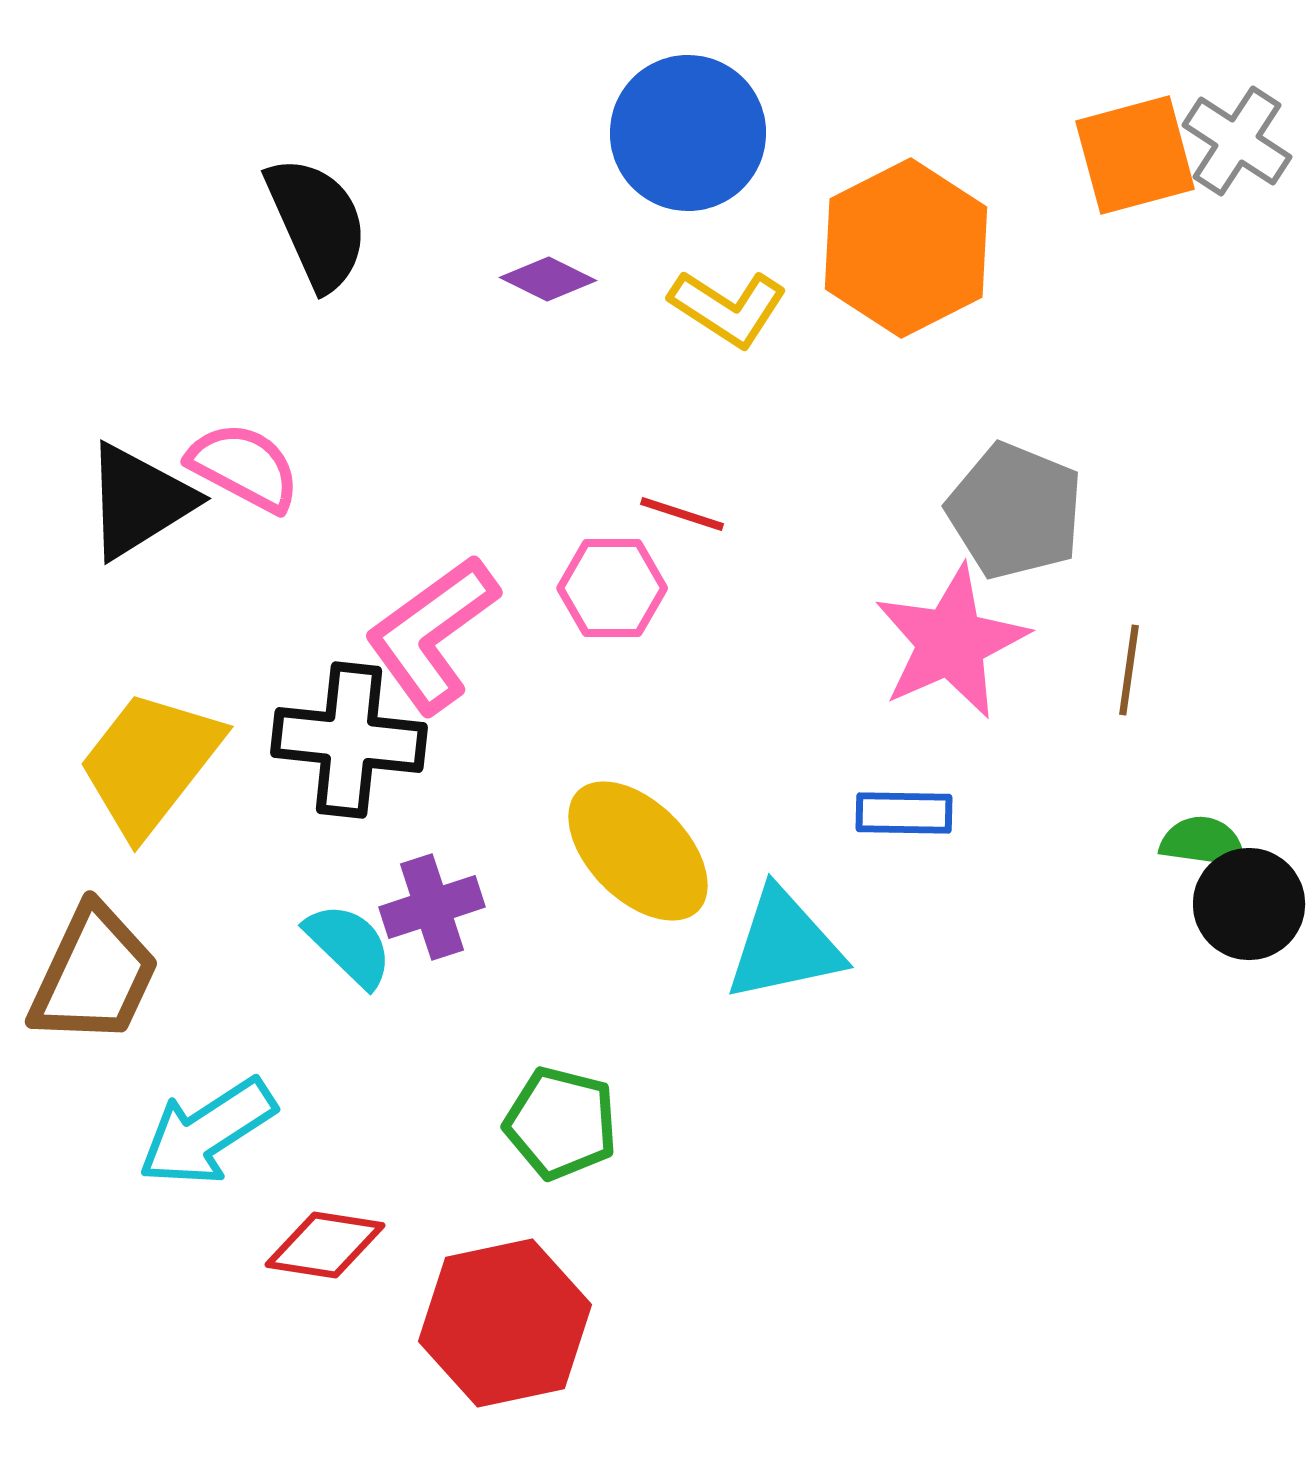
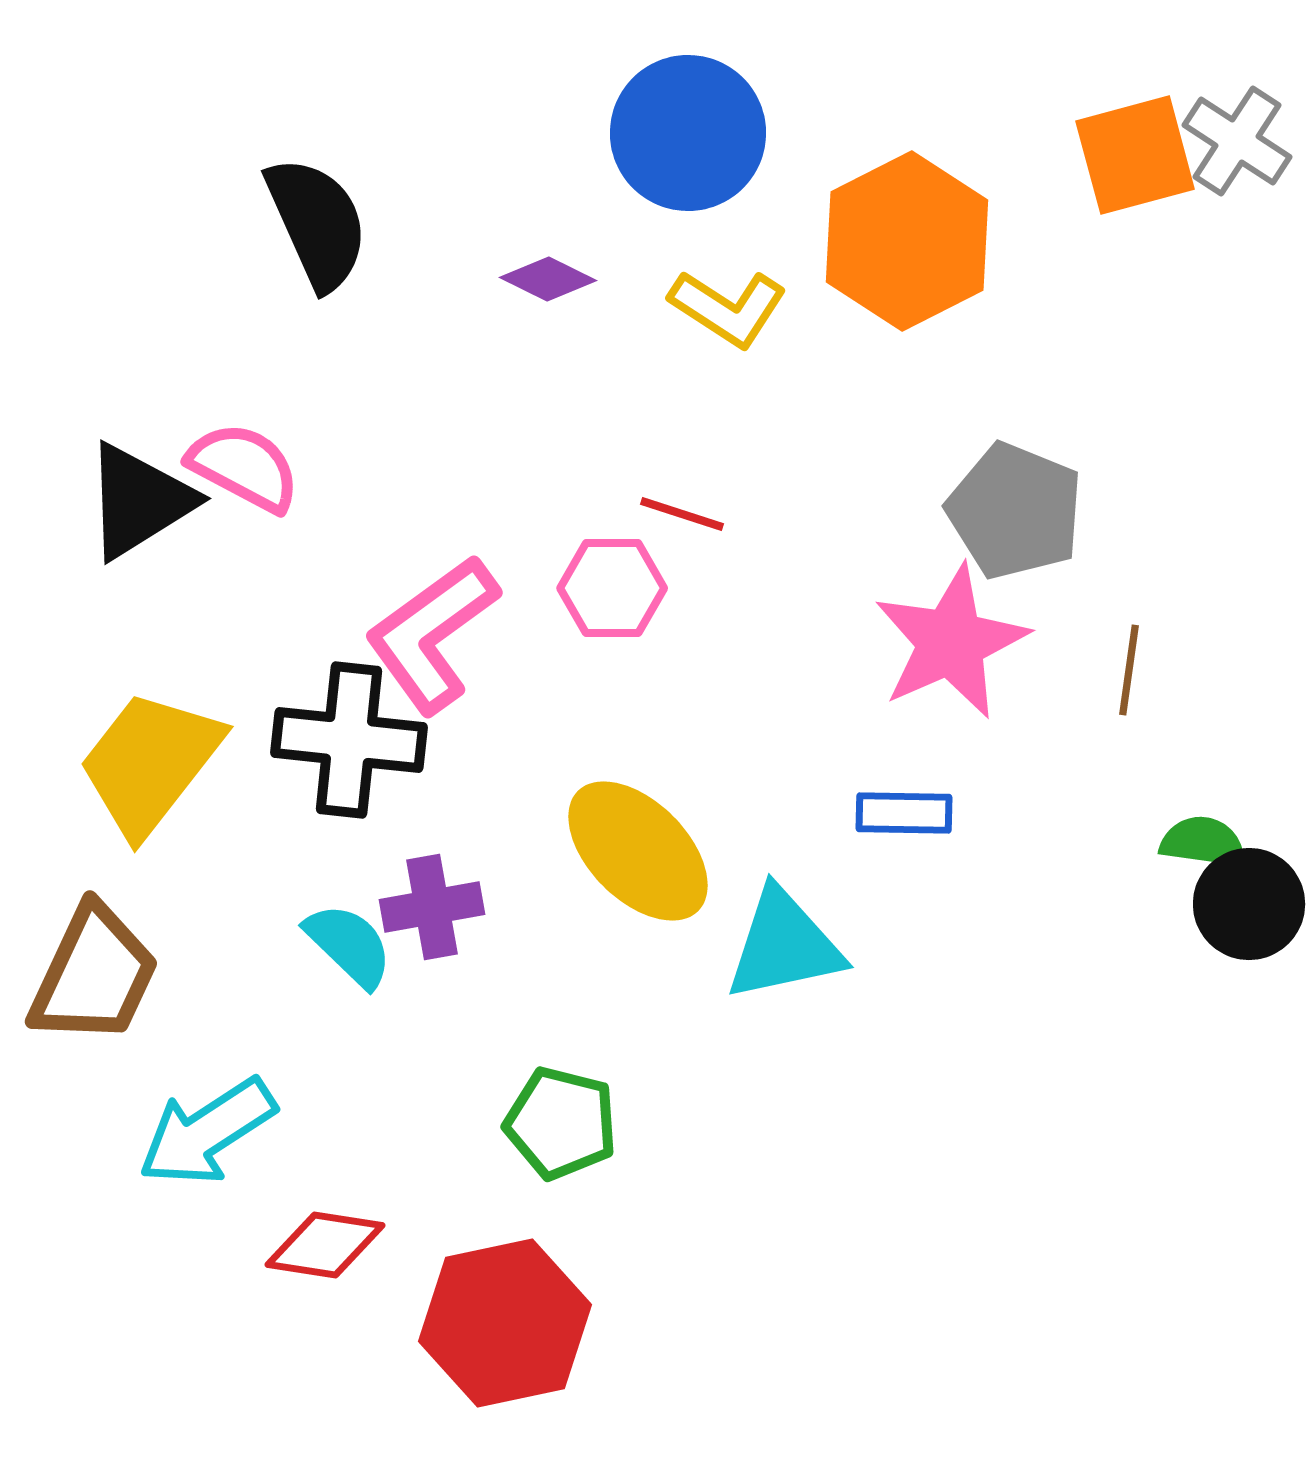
orange hexagon: moved 1 px right, 7 px up
purple cross: rotated 8 degrees clockwise
